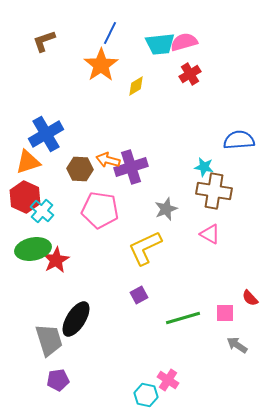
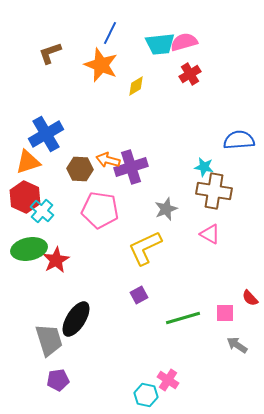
brown L-shape: moved 6 px right, 12 px down
orange star: rotated 16 degrees counterclockwise
green ellipse: moved 4 px left
